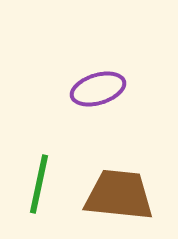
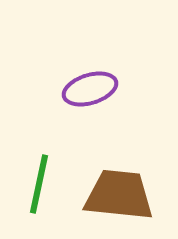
purple ellipse: moved 8 px left
